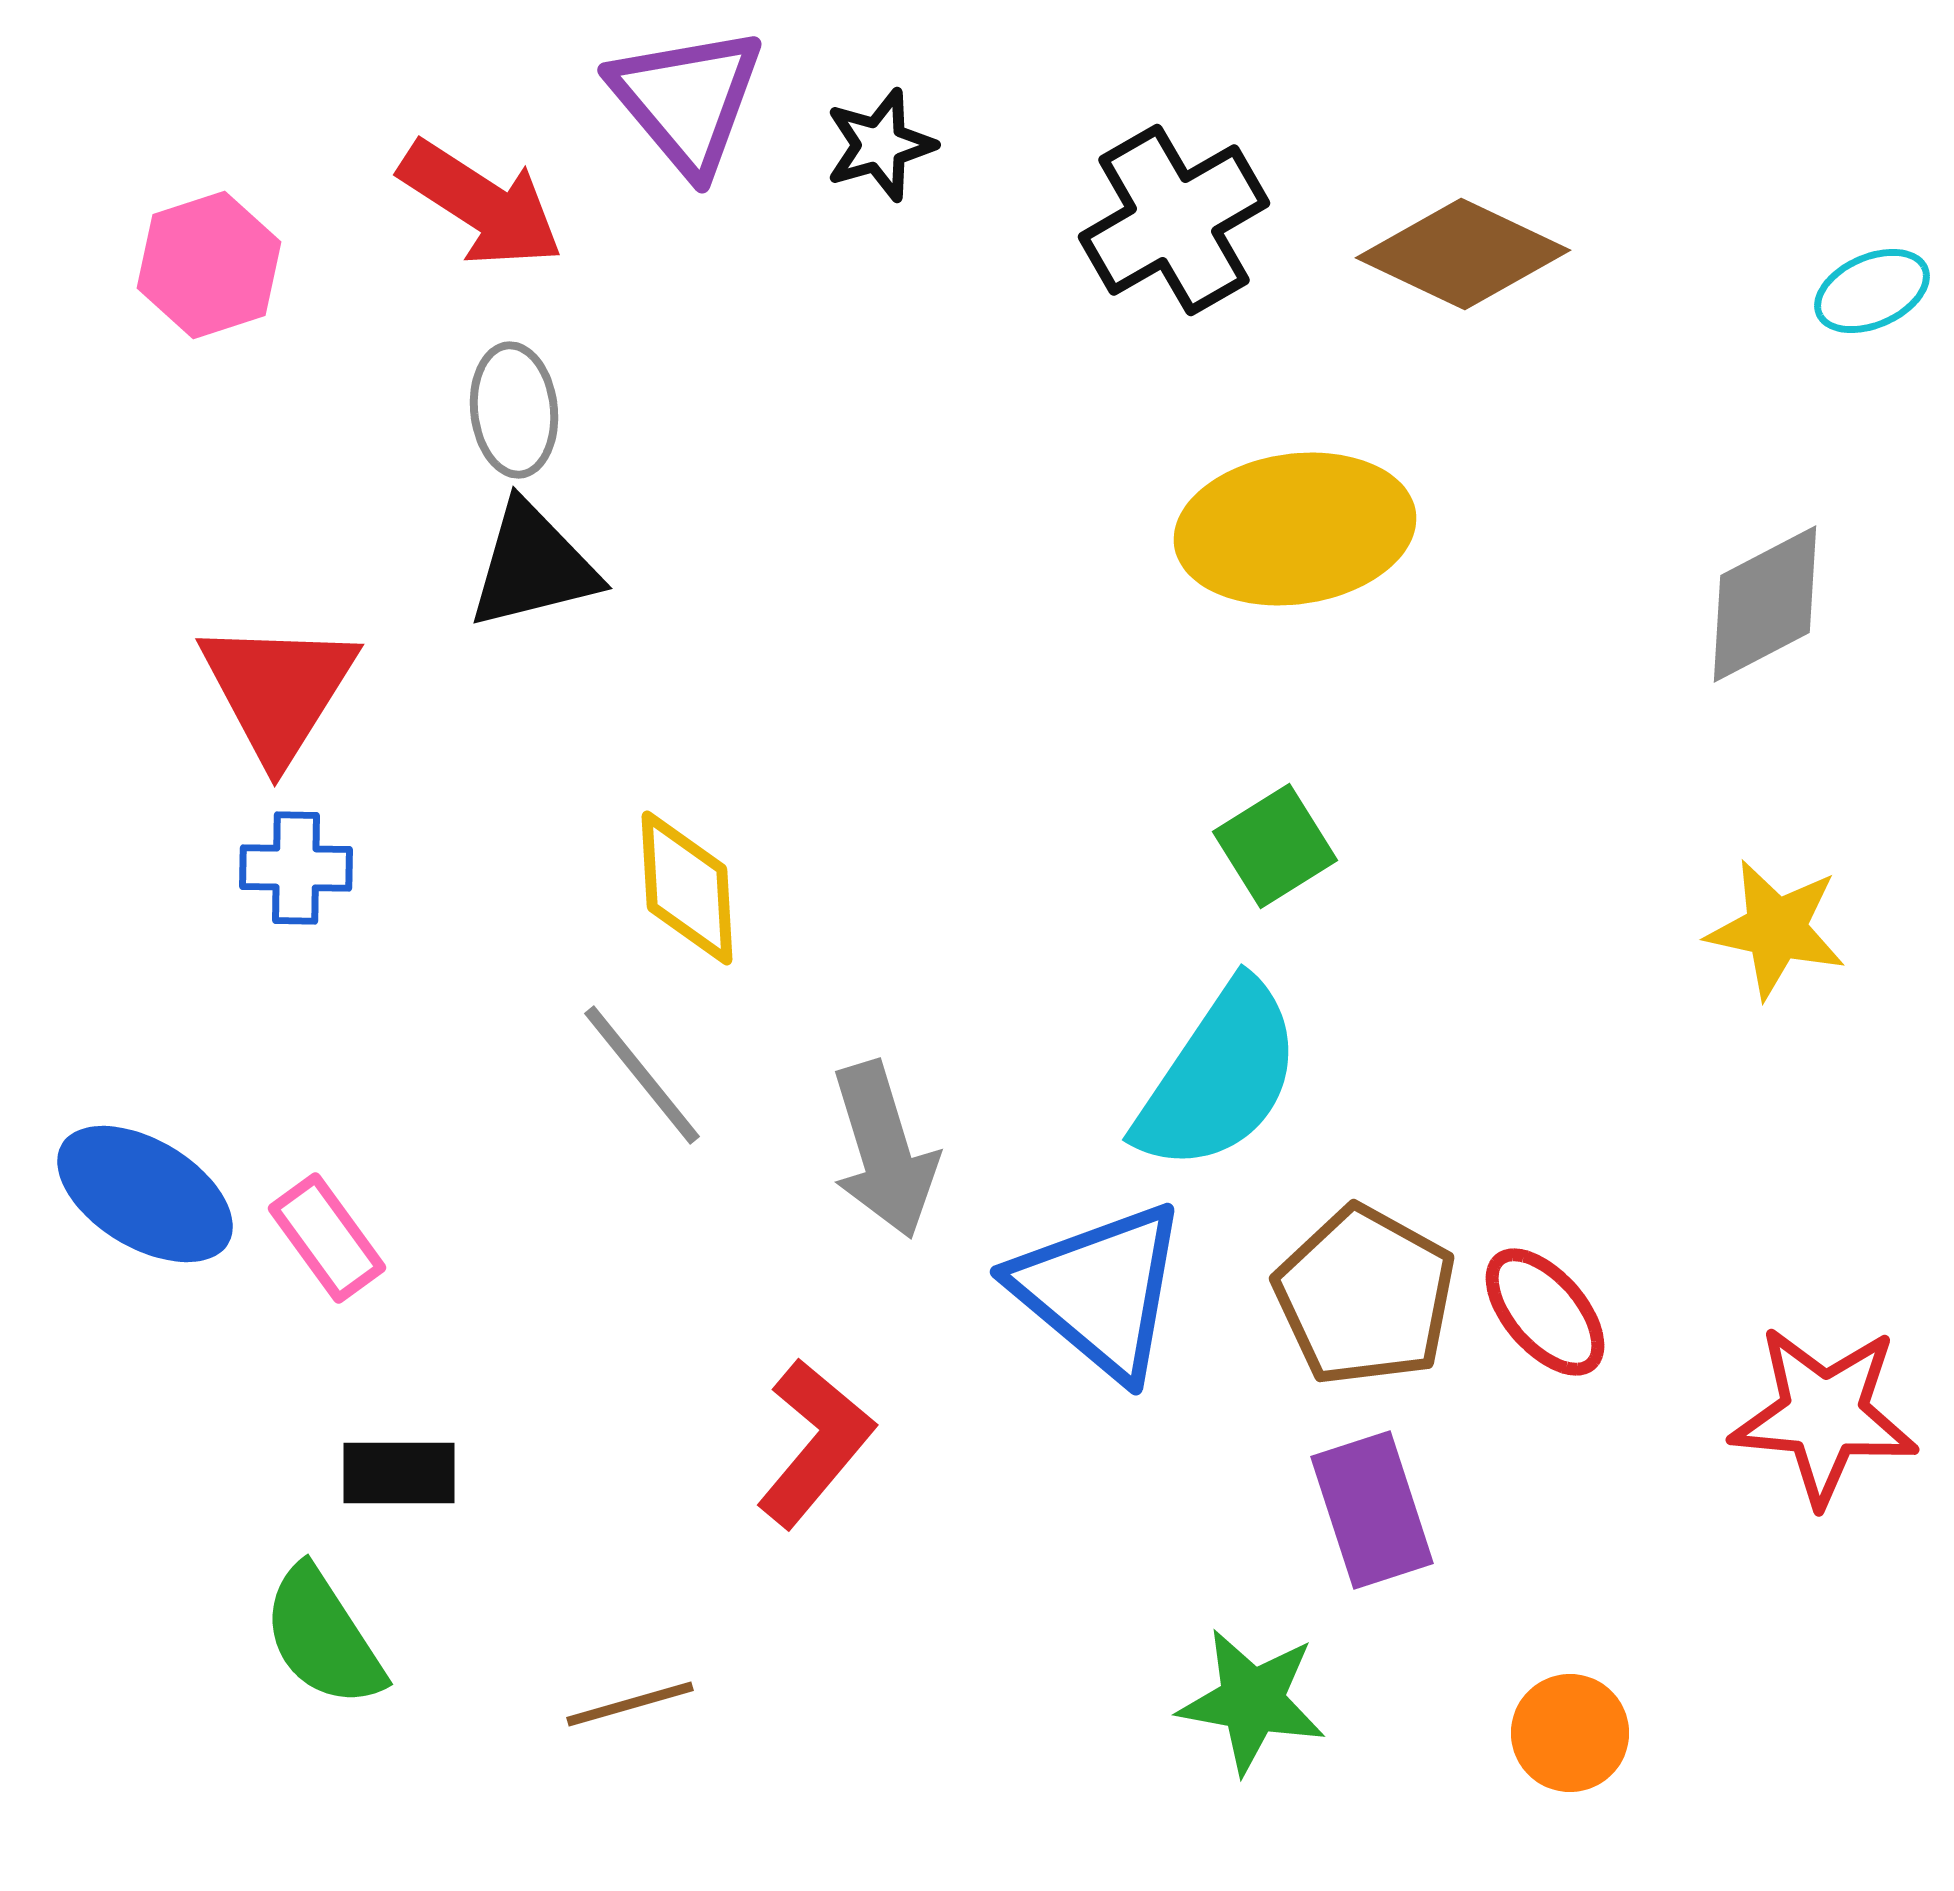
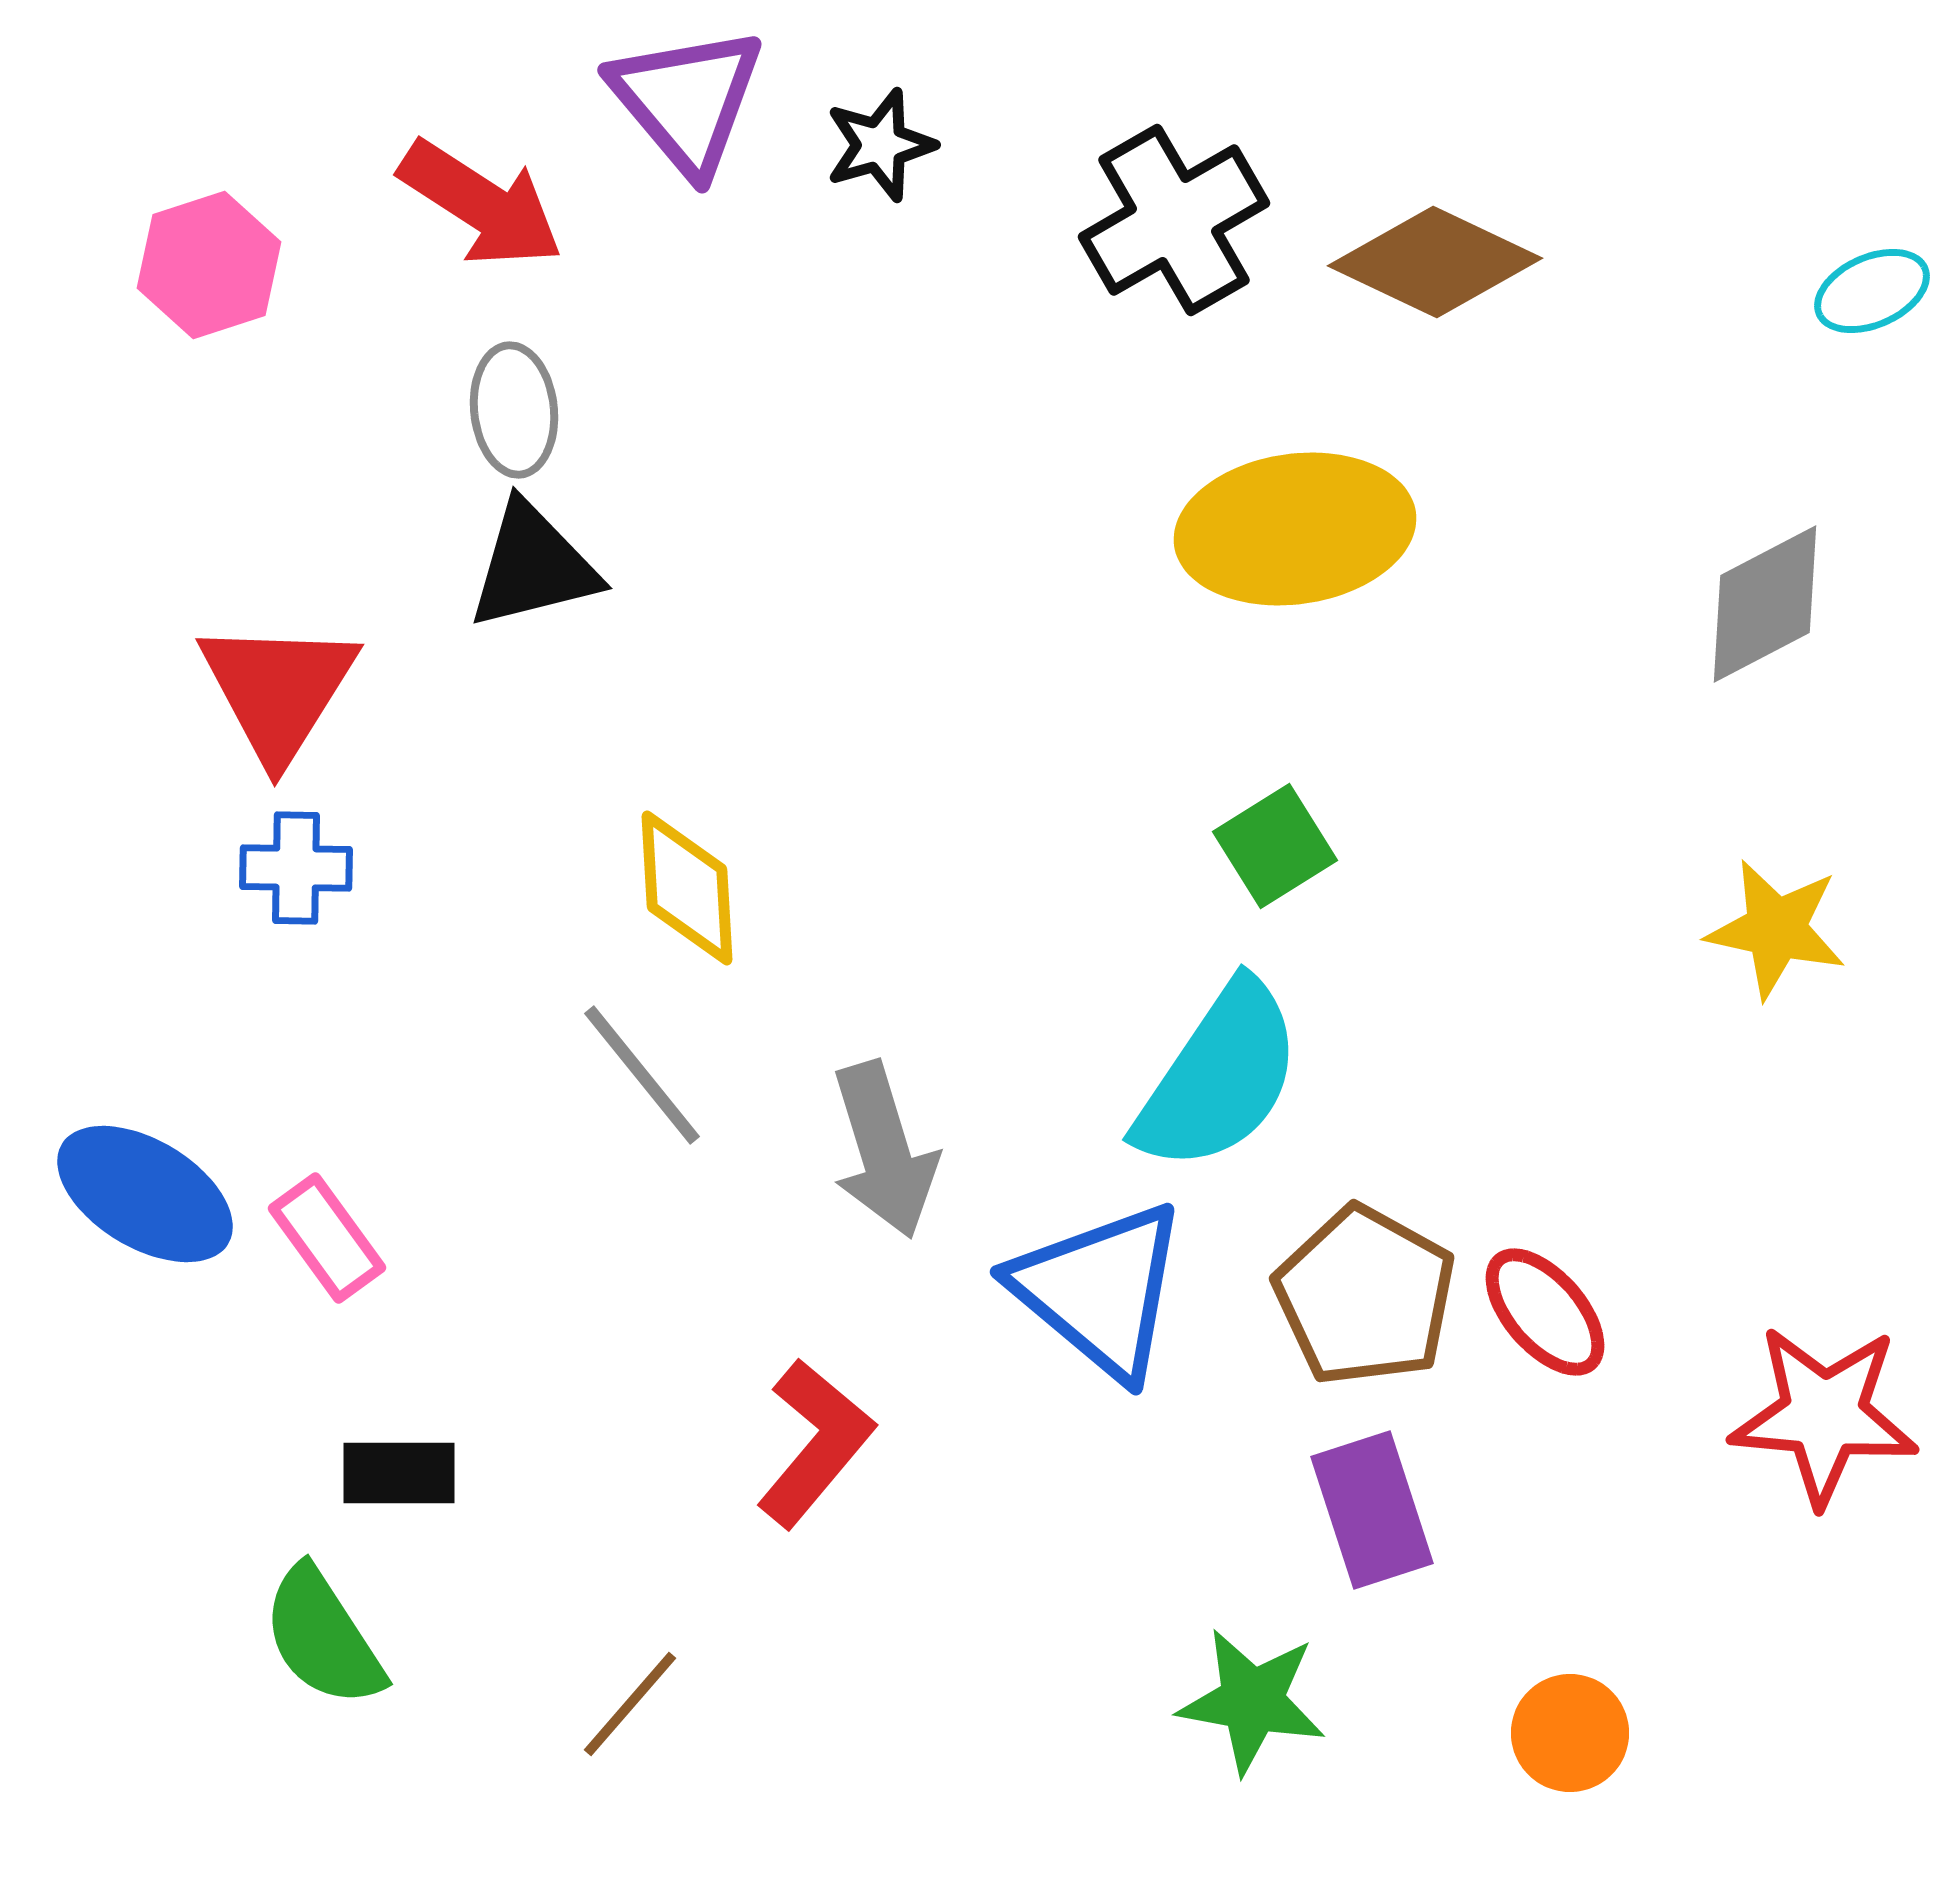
brown diamond: moved 28 px left, 8 px down
brown line: rotated 33 degrees counterclockwise
